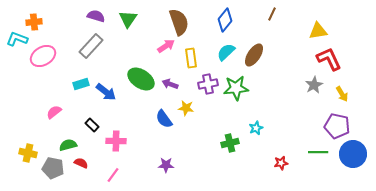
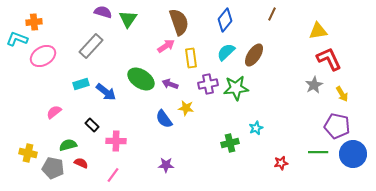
purple semicircle: moved 7 px right, 4 px up
